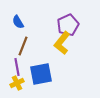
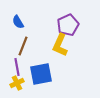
yellow L-shape: moved 2 px left, 2 px down; rotated 15 degrees counterclockwise
